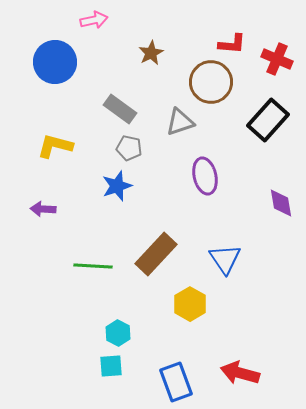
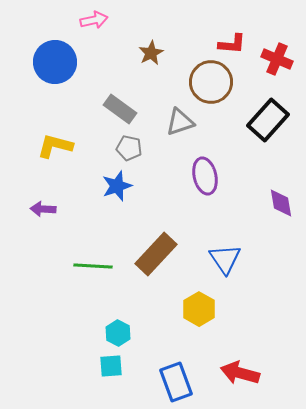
yellow hexagon: moved 9 px right, 5 px down
